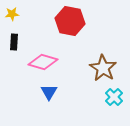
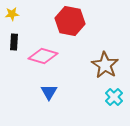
pink diamond: moved 6 px up
brown star: moved 2 px right, 3 px up
